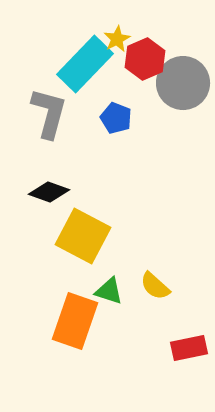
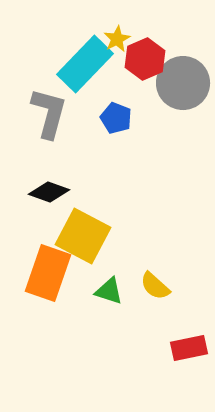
orange rectangle: moved 27 px left, 48 px up
